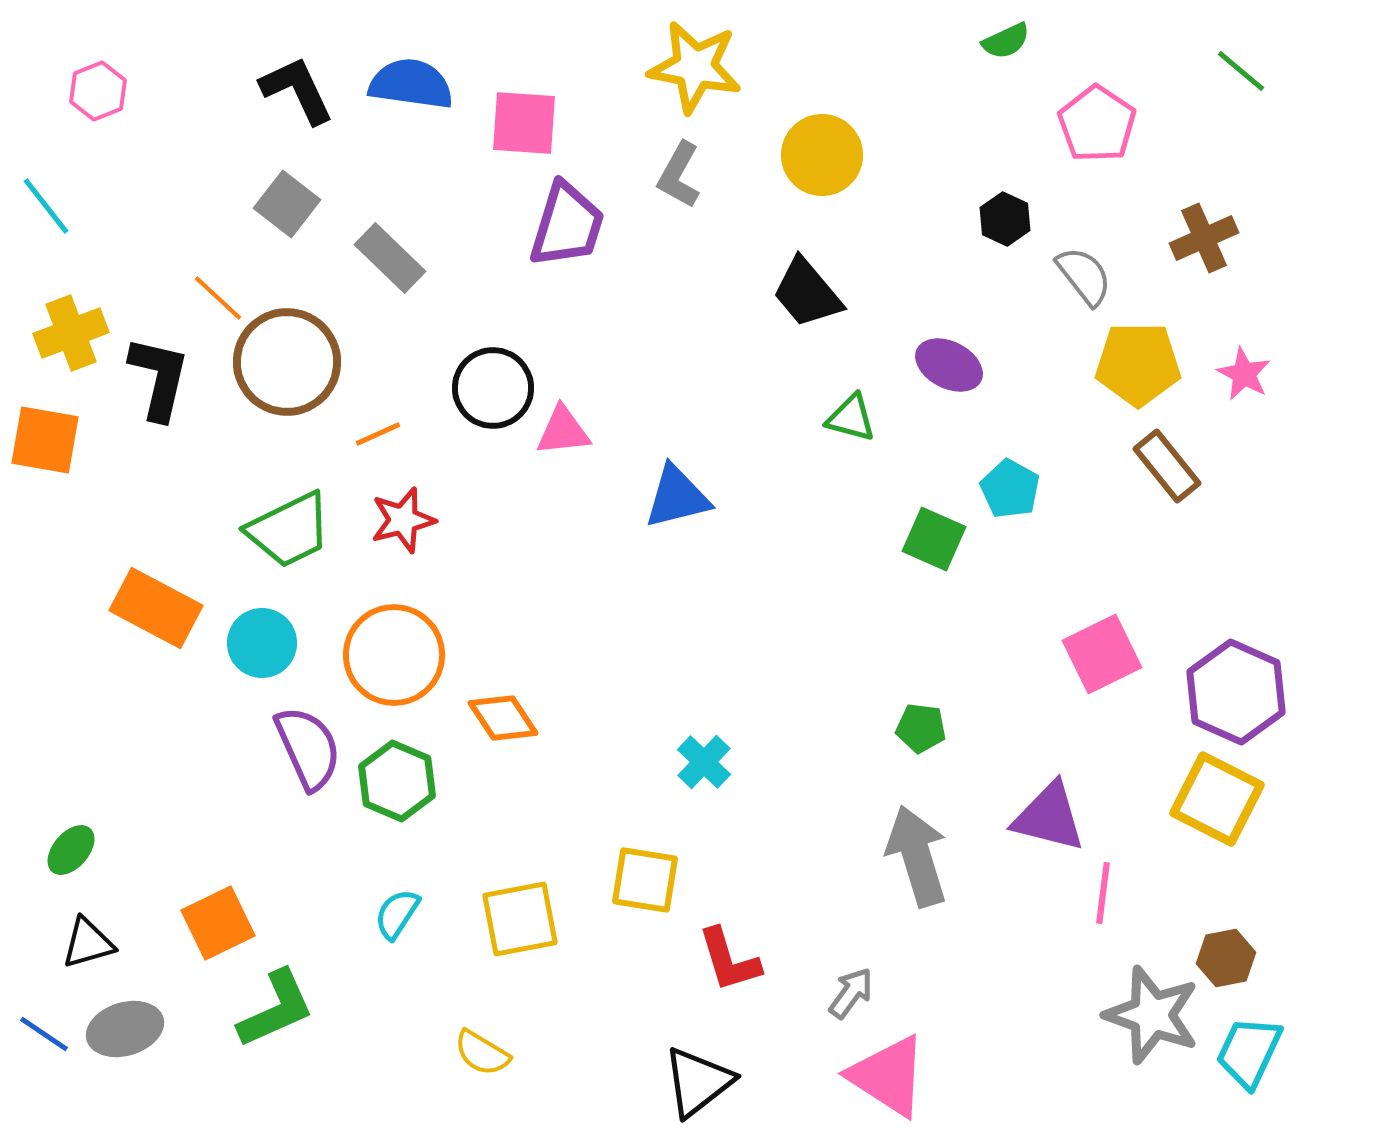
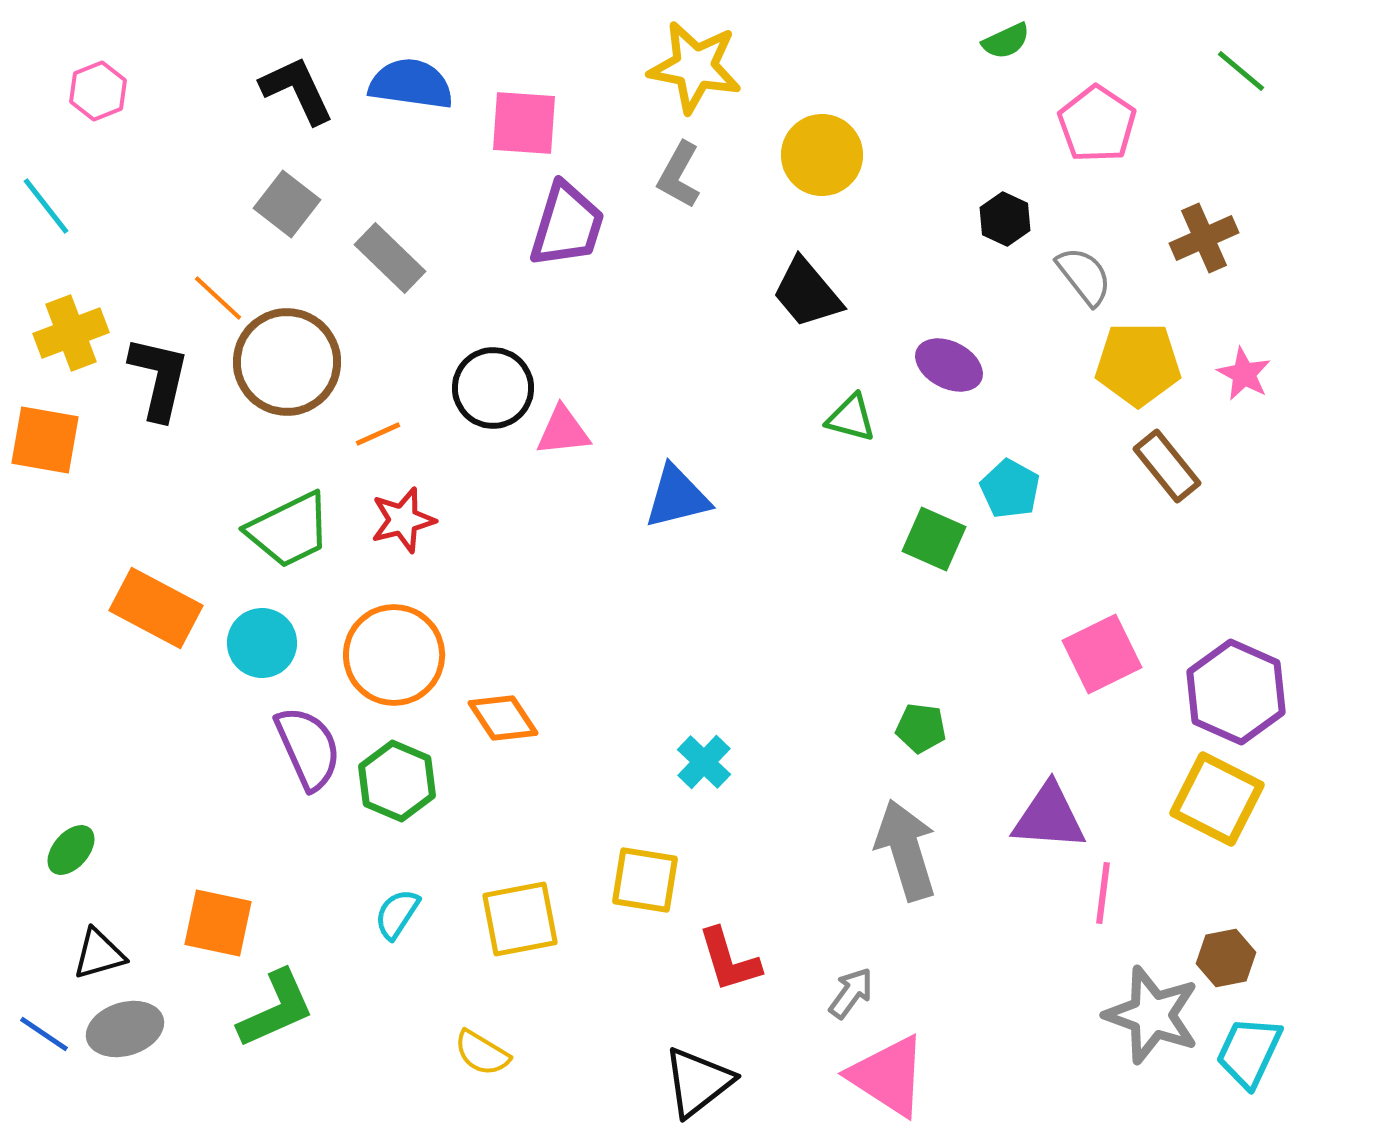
purple triangle at (1049, 817): rotated 10 degrees counterclockwise
gray arrow at (917, 856): moved 11 px left, 6 px up
orange square at (218, 923): rotated 38 degrees clockwise
black triangle at (88, 943): moved 11 px right, 11 px down
